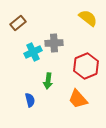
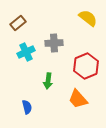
cyan cross: moved 7 px left
blue semicircle: moved 3 px left, 7 px down
